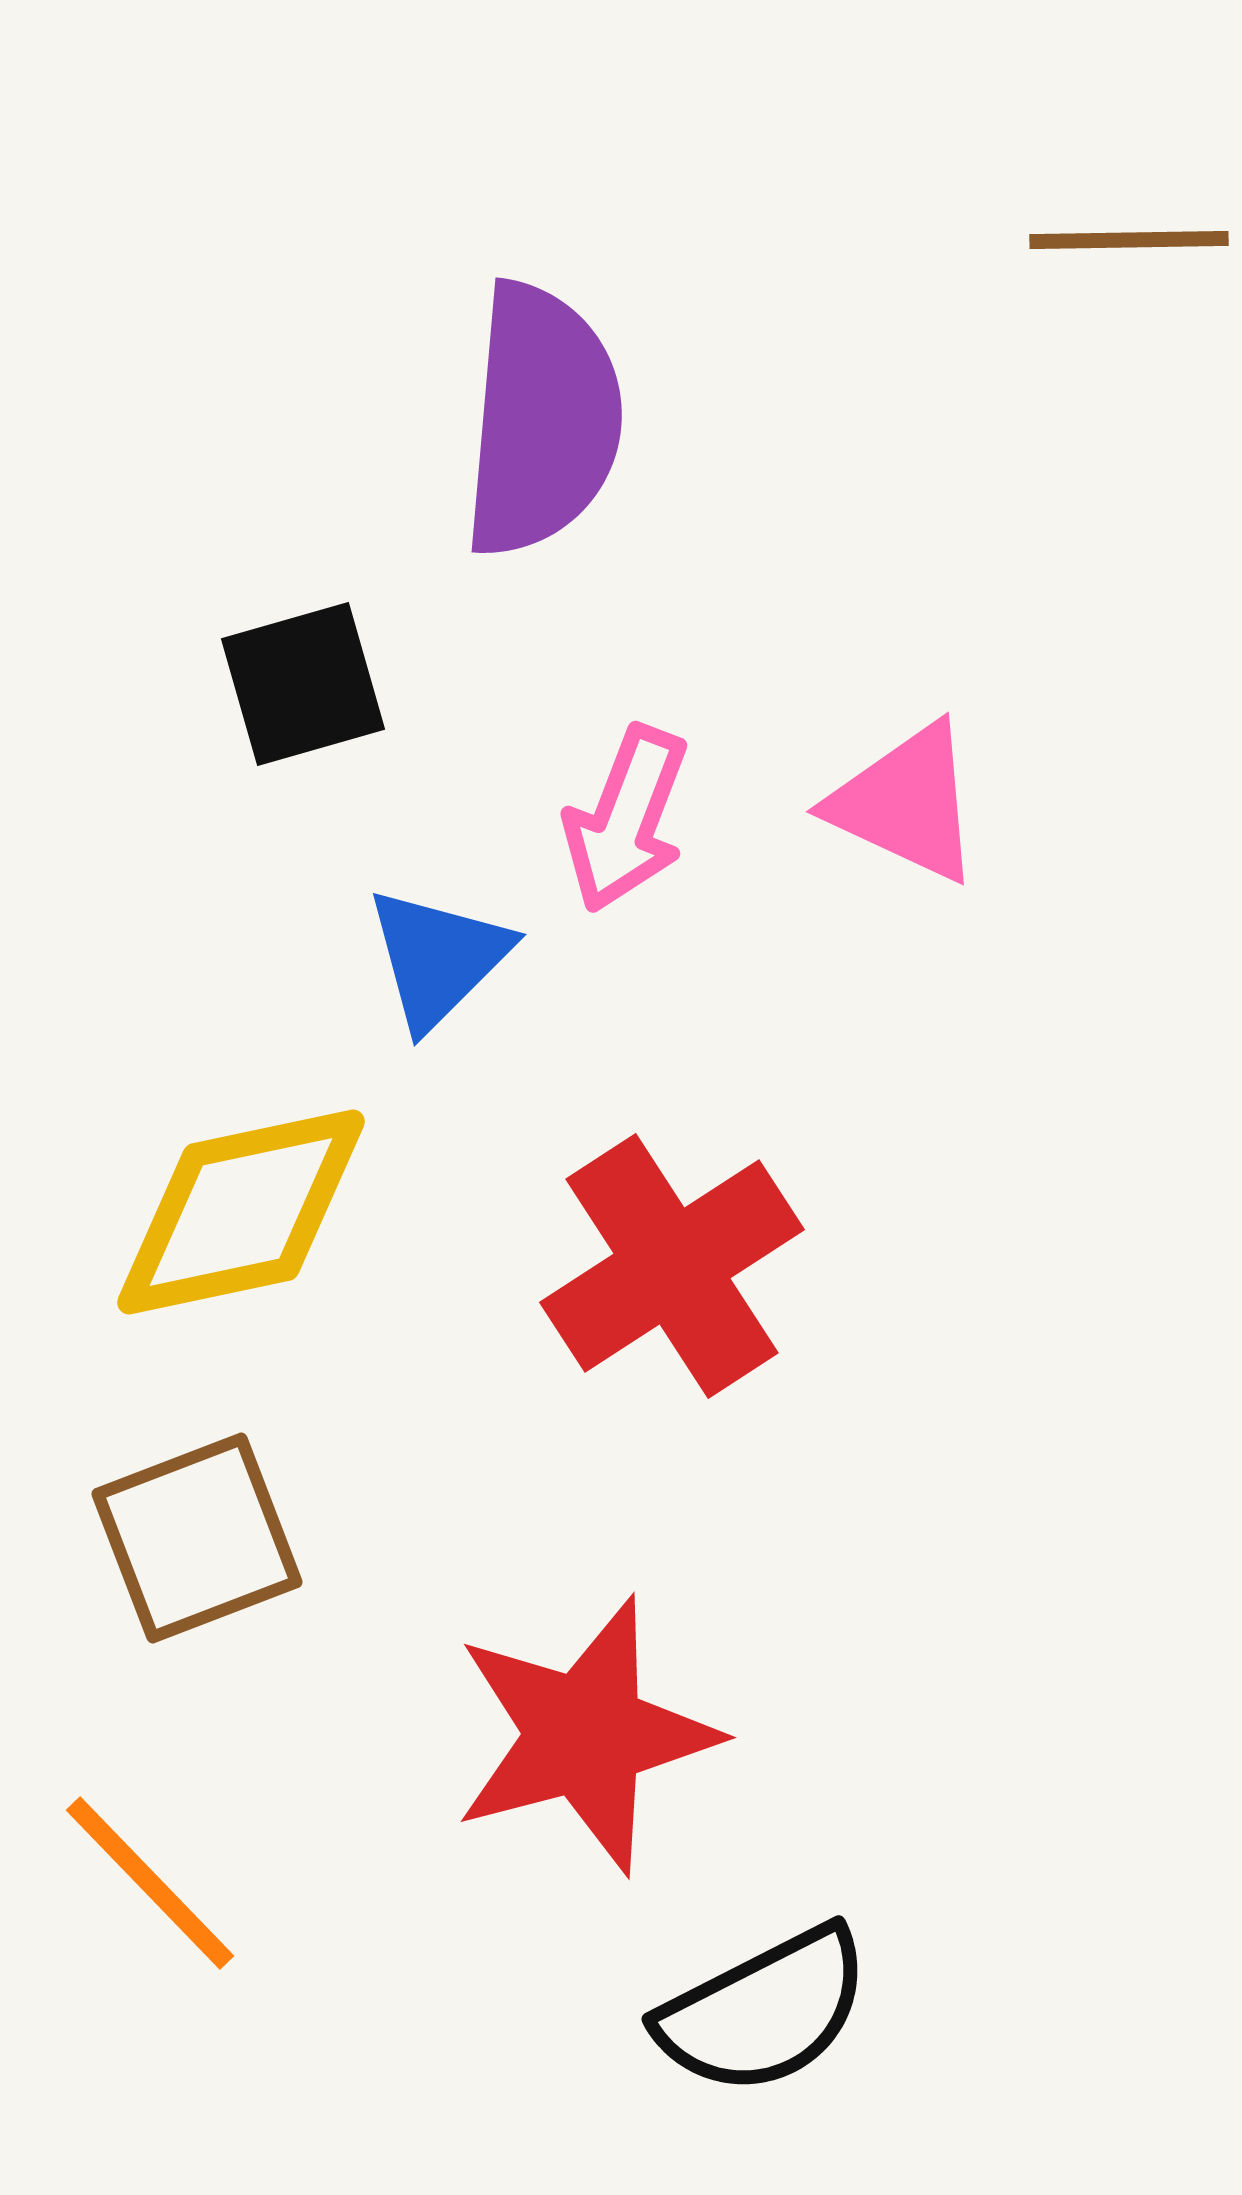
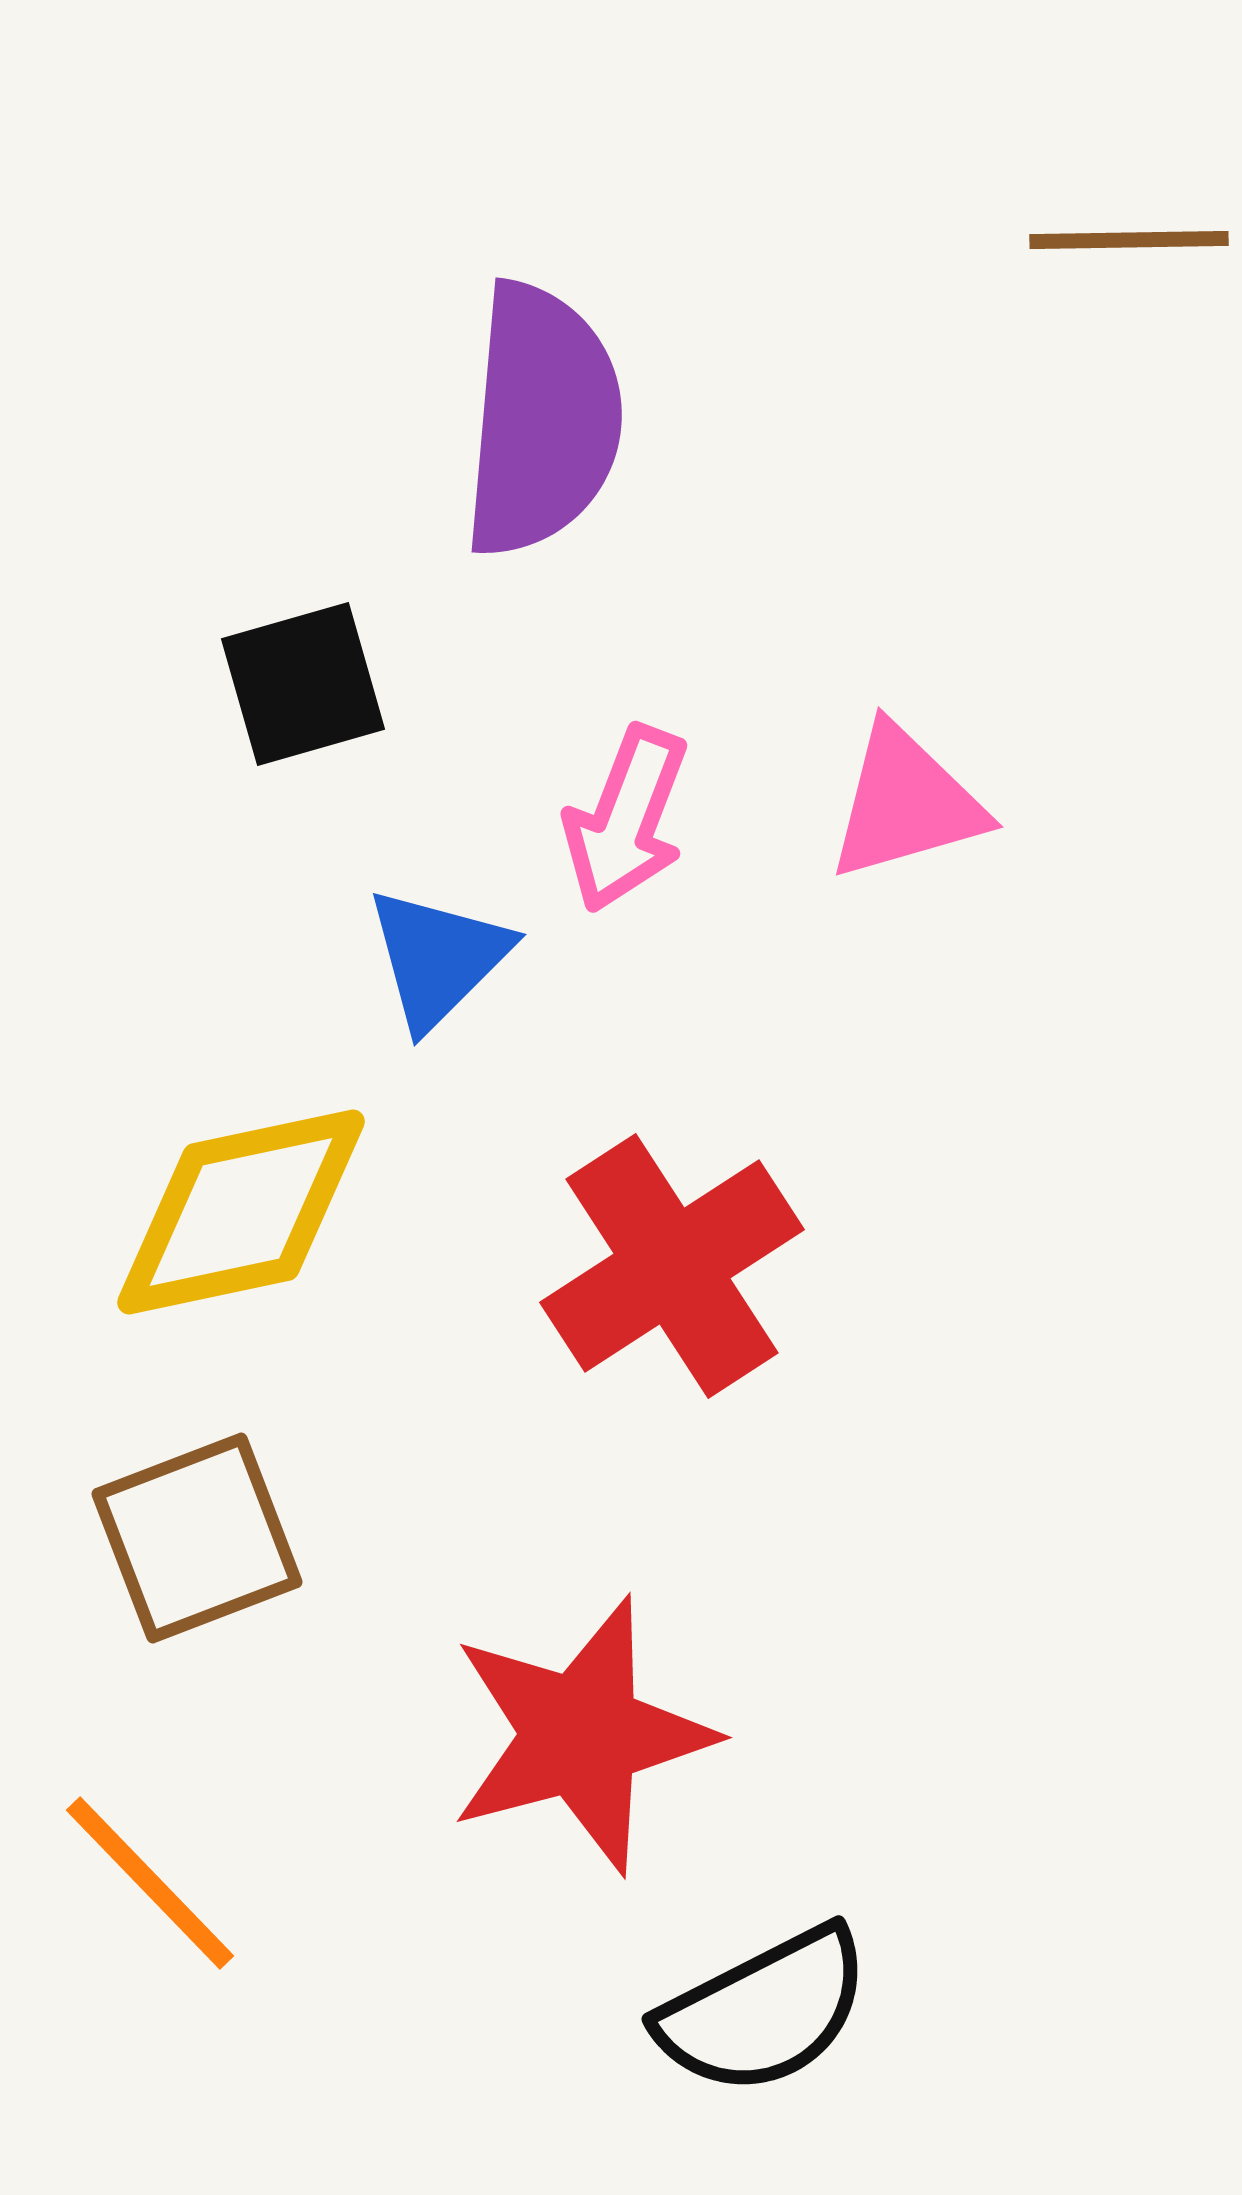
pink triangle: rotated 41 degrees counterclockwise
red star: moved 4 px left
